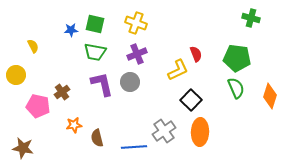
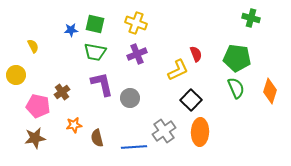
gray circle: moved 16 px down
orange diamond: moved 5 px up
brown star: moved 12 px right, 10 px up; rotated 20 degrees counterclockwise
